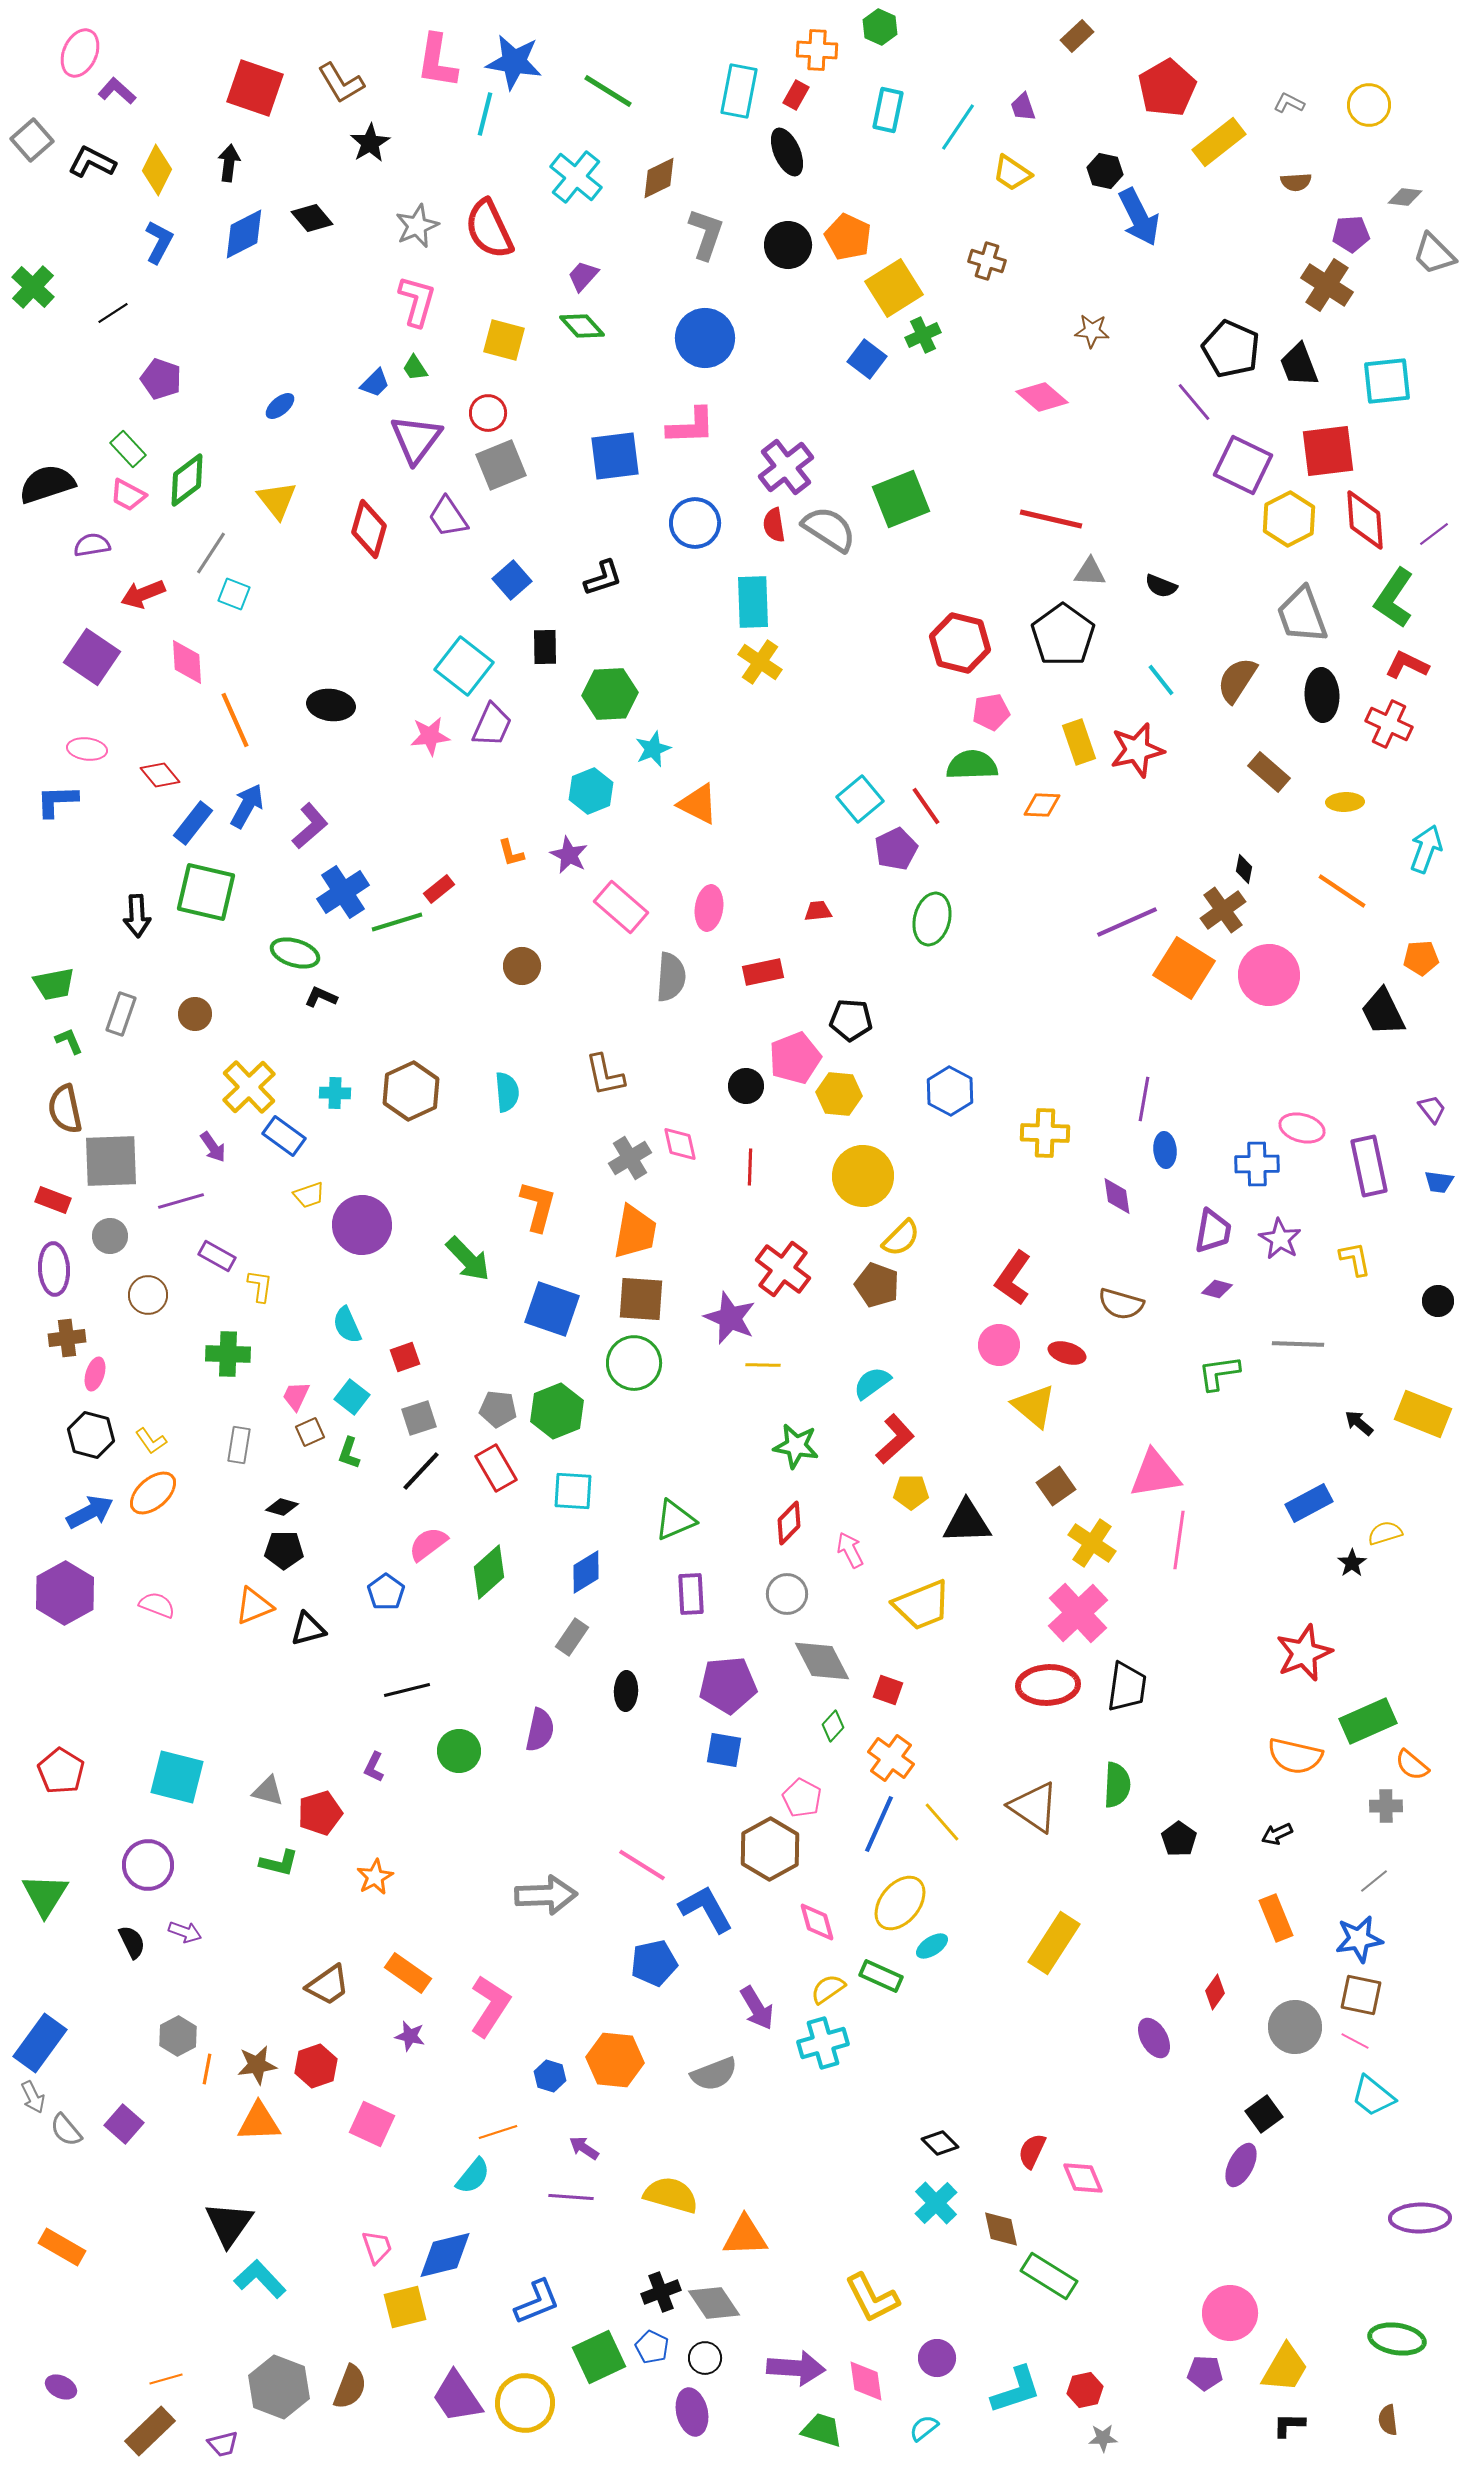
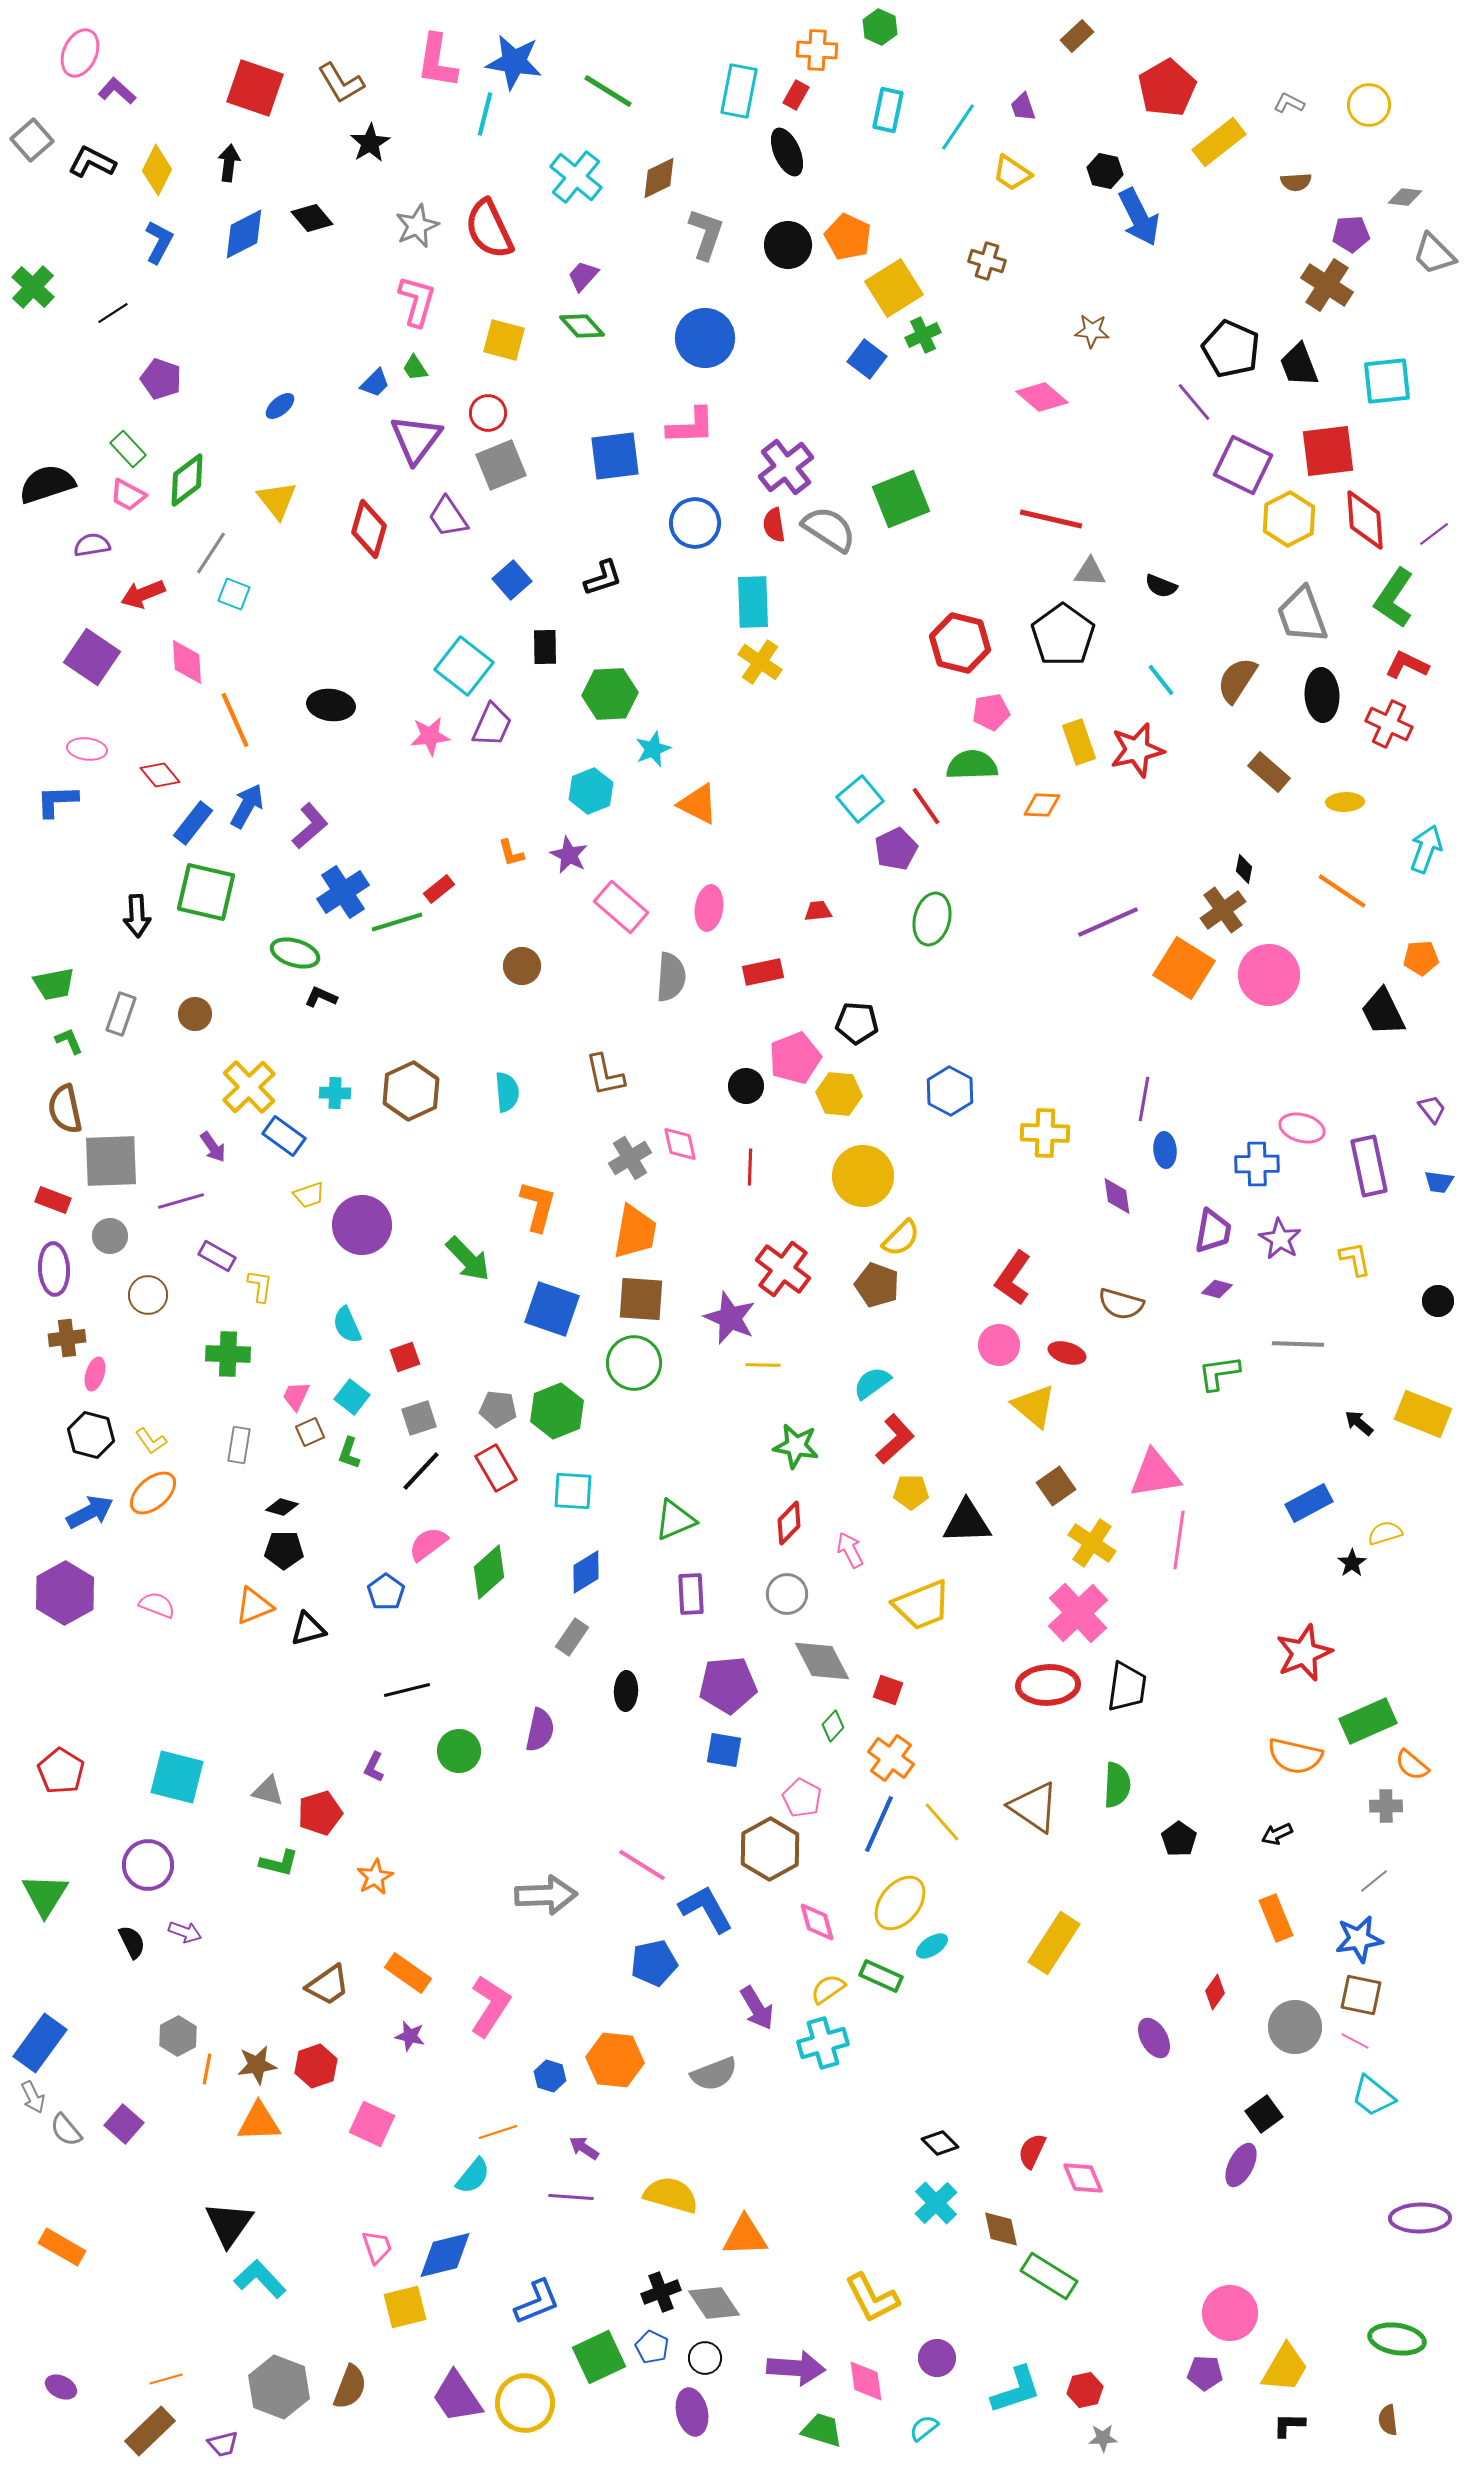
purple line at (1127, 922): moved 19 px left
black pentagon at (851, 1020): moved 6 px right, 3 px down
